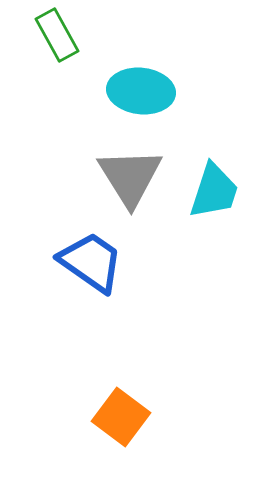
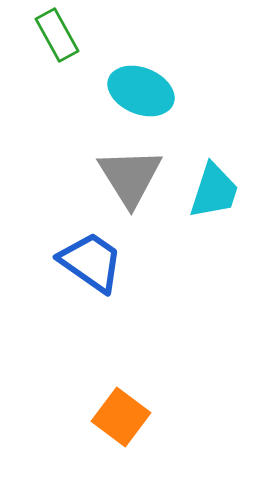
cyan ellipse: rotated 16 degrees clockwise
